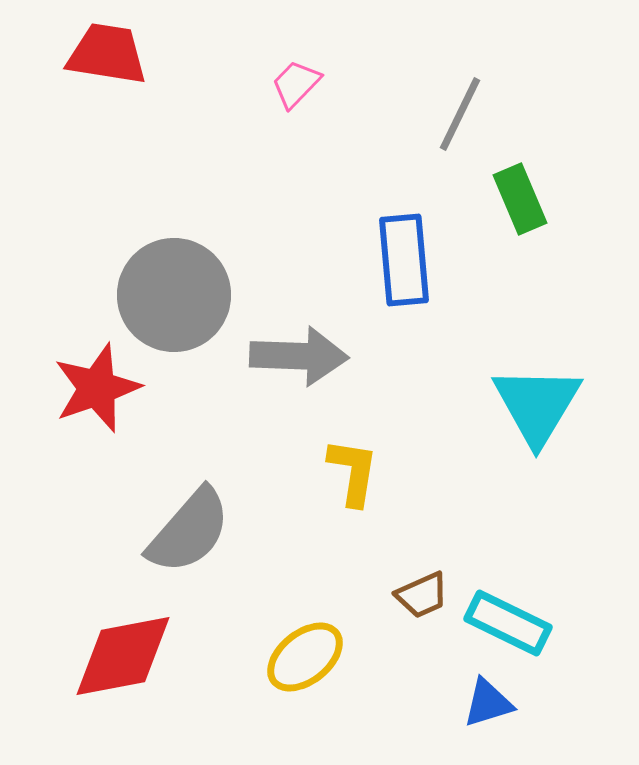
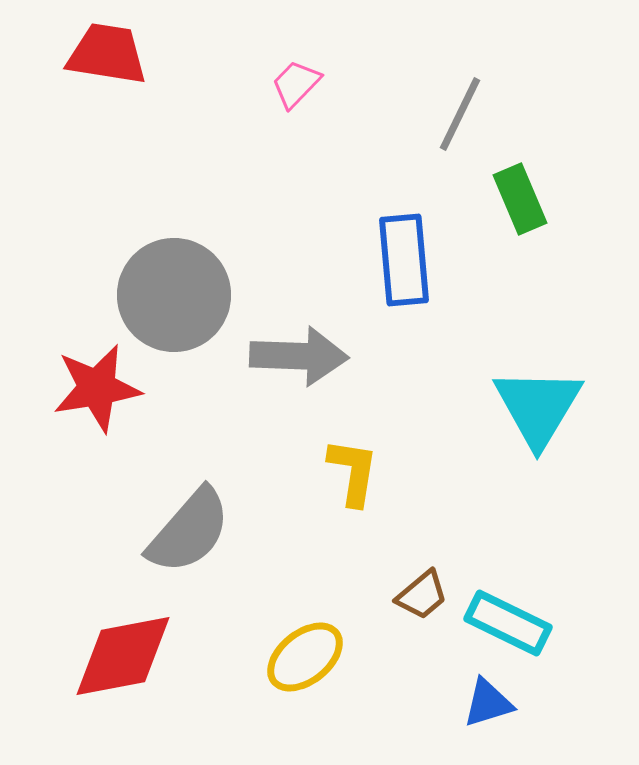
red star: rotated 10 degrees clockwise
cyan triangle: moved 1 px right, 2 px down
brown trapezoid: rotated 16 degrees counterclockwise
